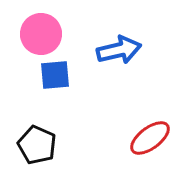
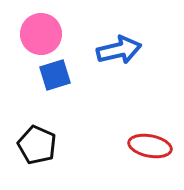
blue square: rotated 12 degrees counterclockwise
red ellipse: moved 8 px down; rotated 48 degrees clockwise
